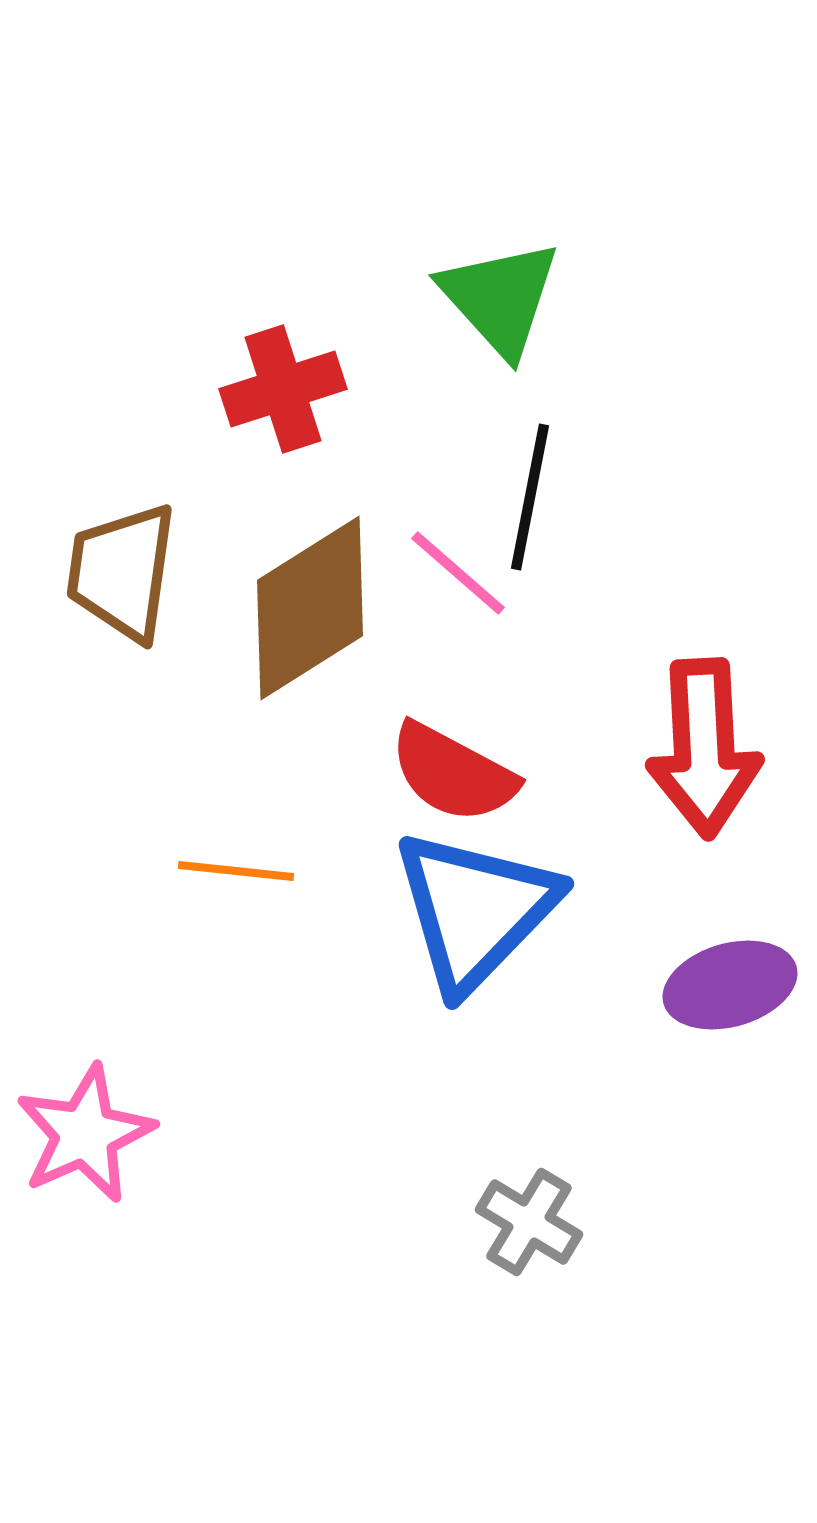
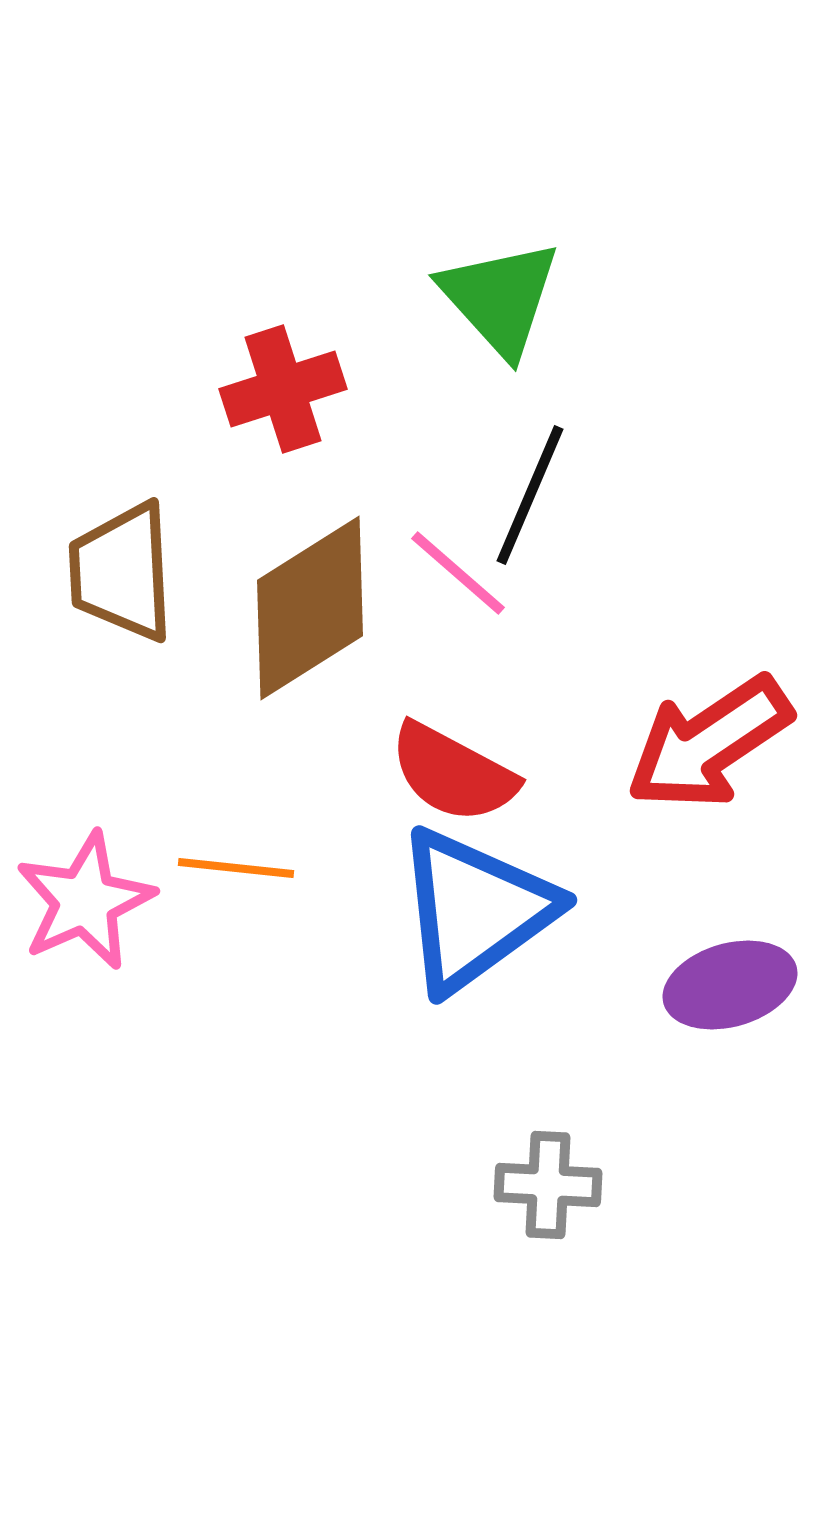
black line: moved 2 px up; rotated 12 degrees clockwise
brown trapezoid: rotated 11 degrees counterclockwise
red arrow: moved 5 px right, 5 px up; rotated 59 degrees clockwise
orange line: moved 3 px up
blue triangle: rotated 10 degrees clockwise
pink star: moved 233 px up
gray cross: moved 19 px right, 37 px up; rotated 28 degrees counterclockwise
